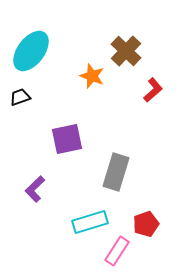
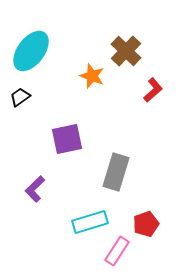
black trapezoid: rotated 15 degrees counterclockwise
